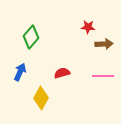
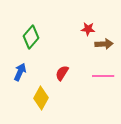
red star: moved 2 px down
red semicircle: rotated 42 degrees counterclockwise
